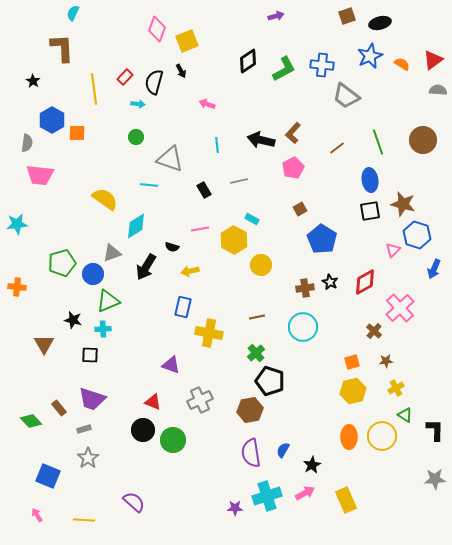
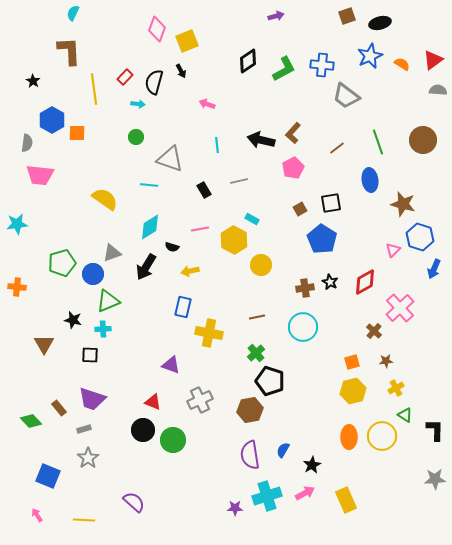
brown L-shape at (62, 48): moved 7 px right, 3 px down
black square at (370, 211): moved 39 px left, 8 px up
cyan diamond at (136, 226): moved 14 px right, 1 px down
blue hexagon at (417, 235): moved 3 px right, 2 px down
purple semicircle at (251, 453): moved 1 px left, 2 px down
